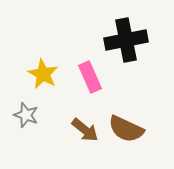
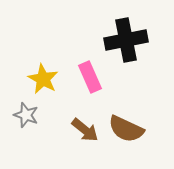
yellow star: moved 5 px down
